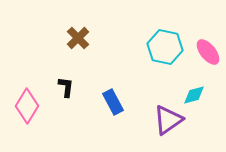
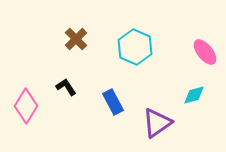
brown cross: moved 2 px left, 1 px down
cyan hexagon: moved 30 px left; rotated 12 degrees clockwise
pink ellipse: moved 3 px left
black L-shape: rotated 40 degrees counterclockwise
pink diamond: moved 1 px left
purple triangle: moved 11 px left, 3 px down
